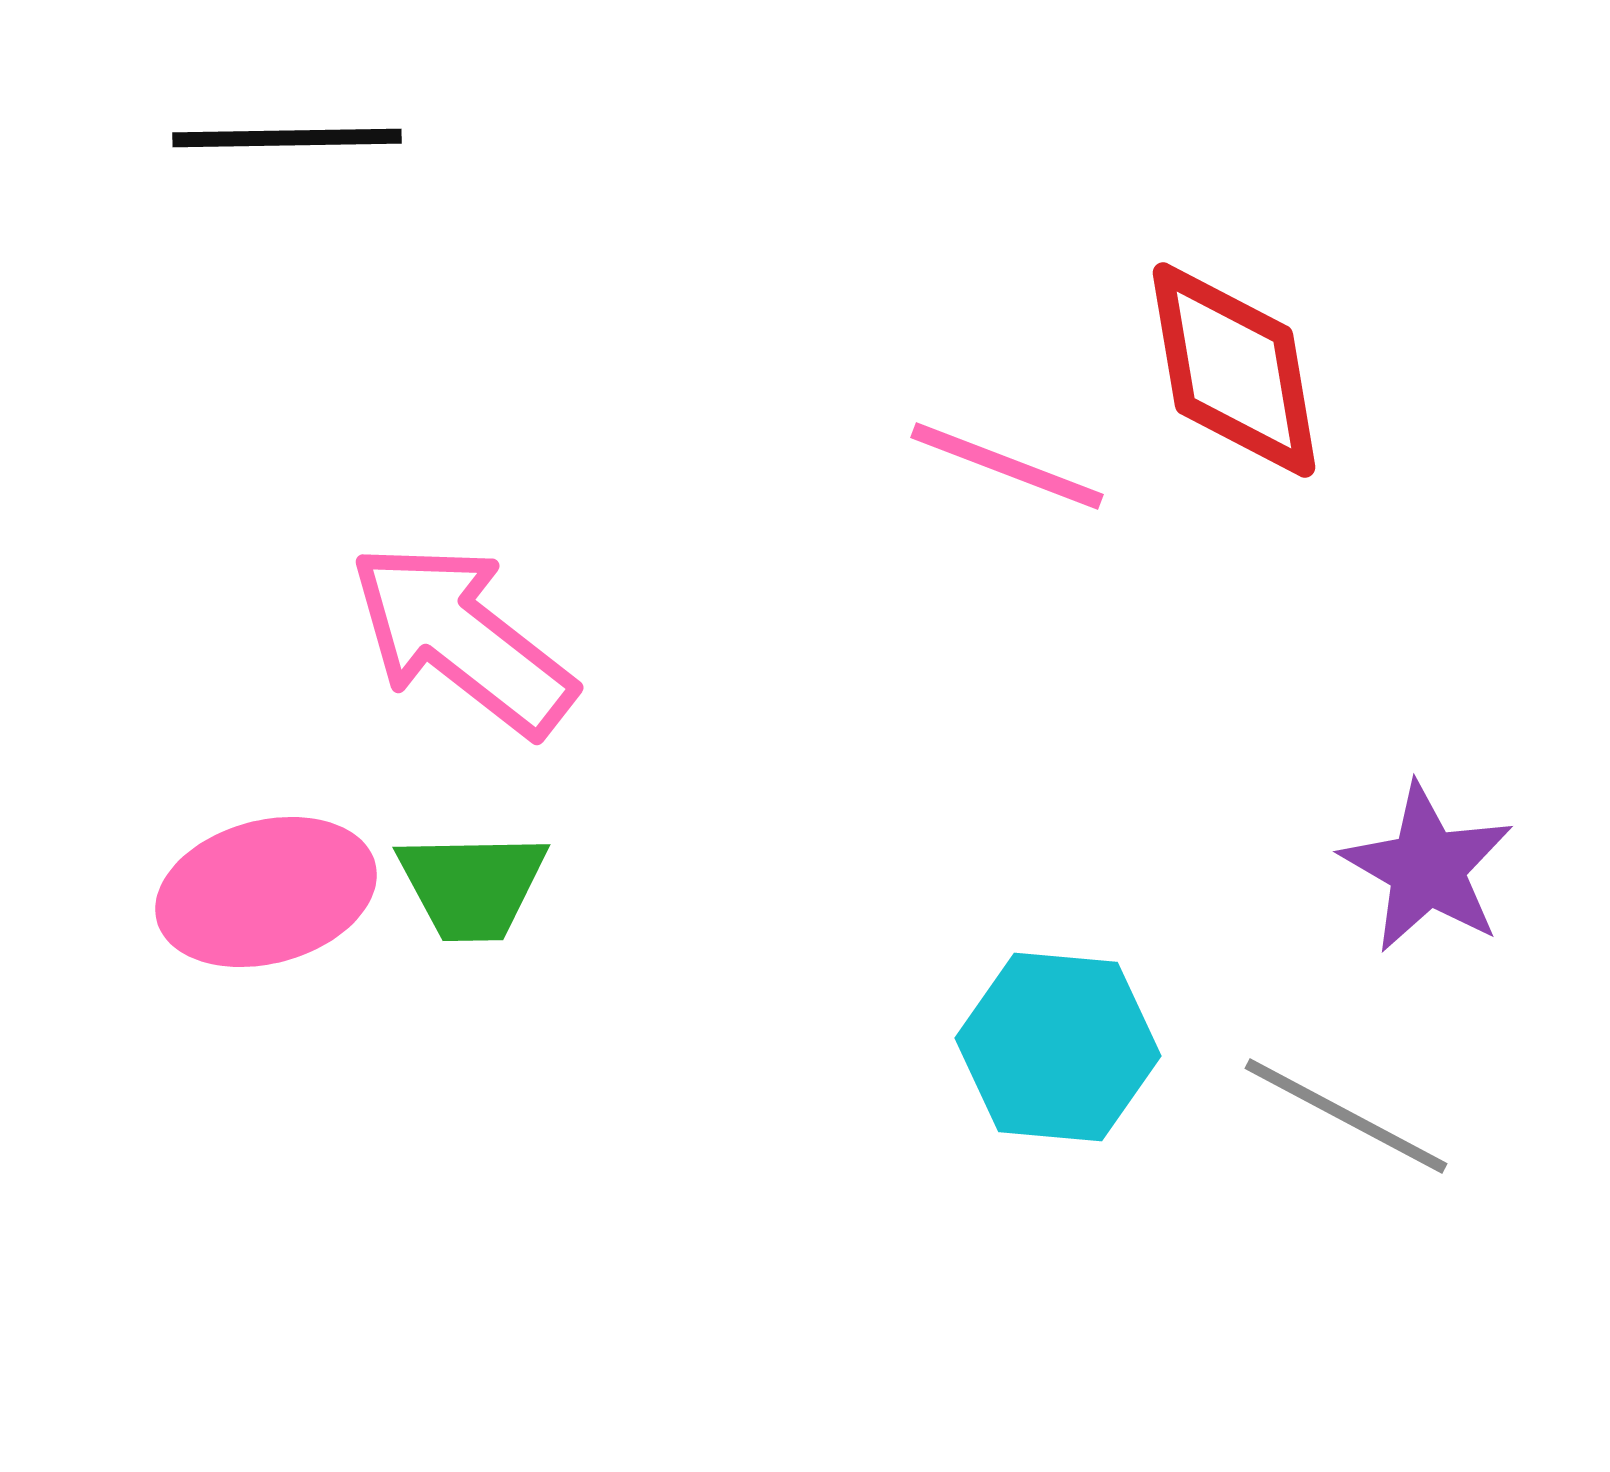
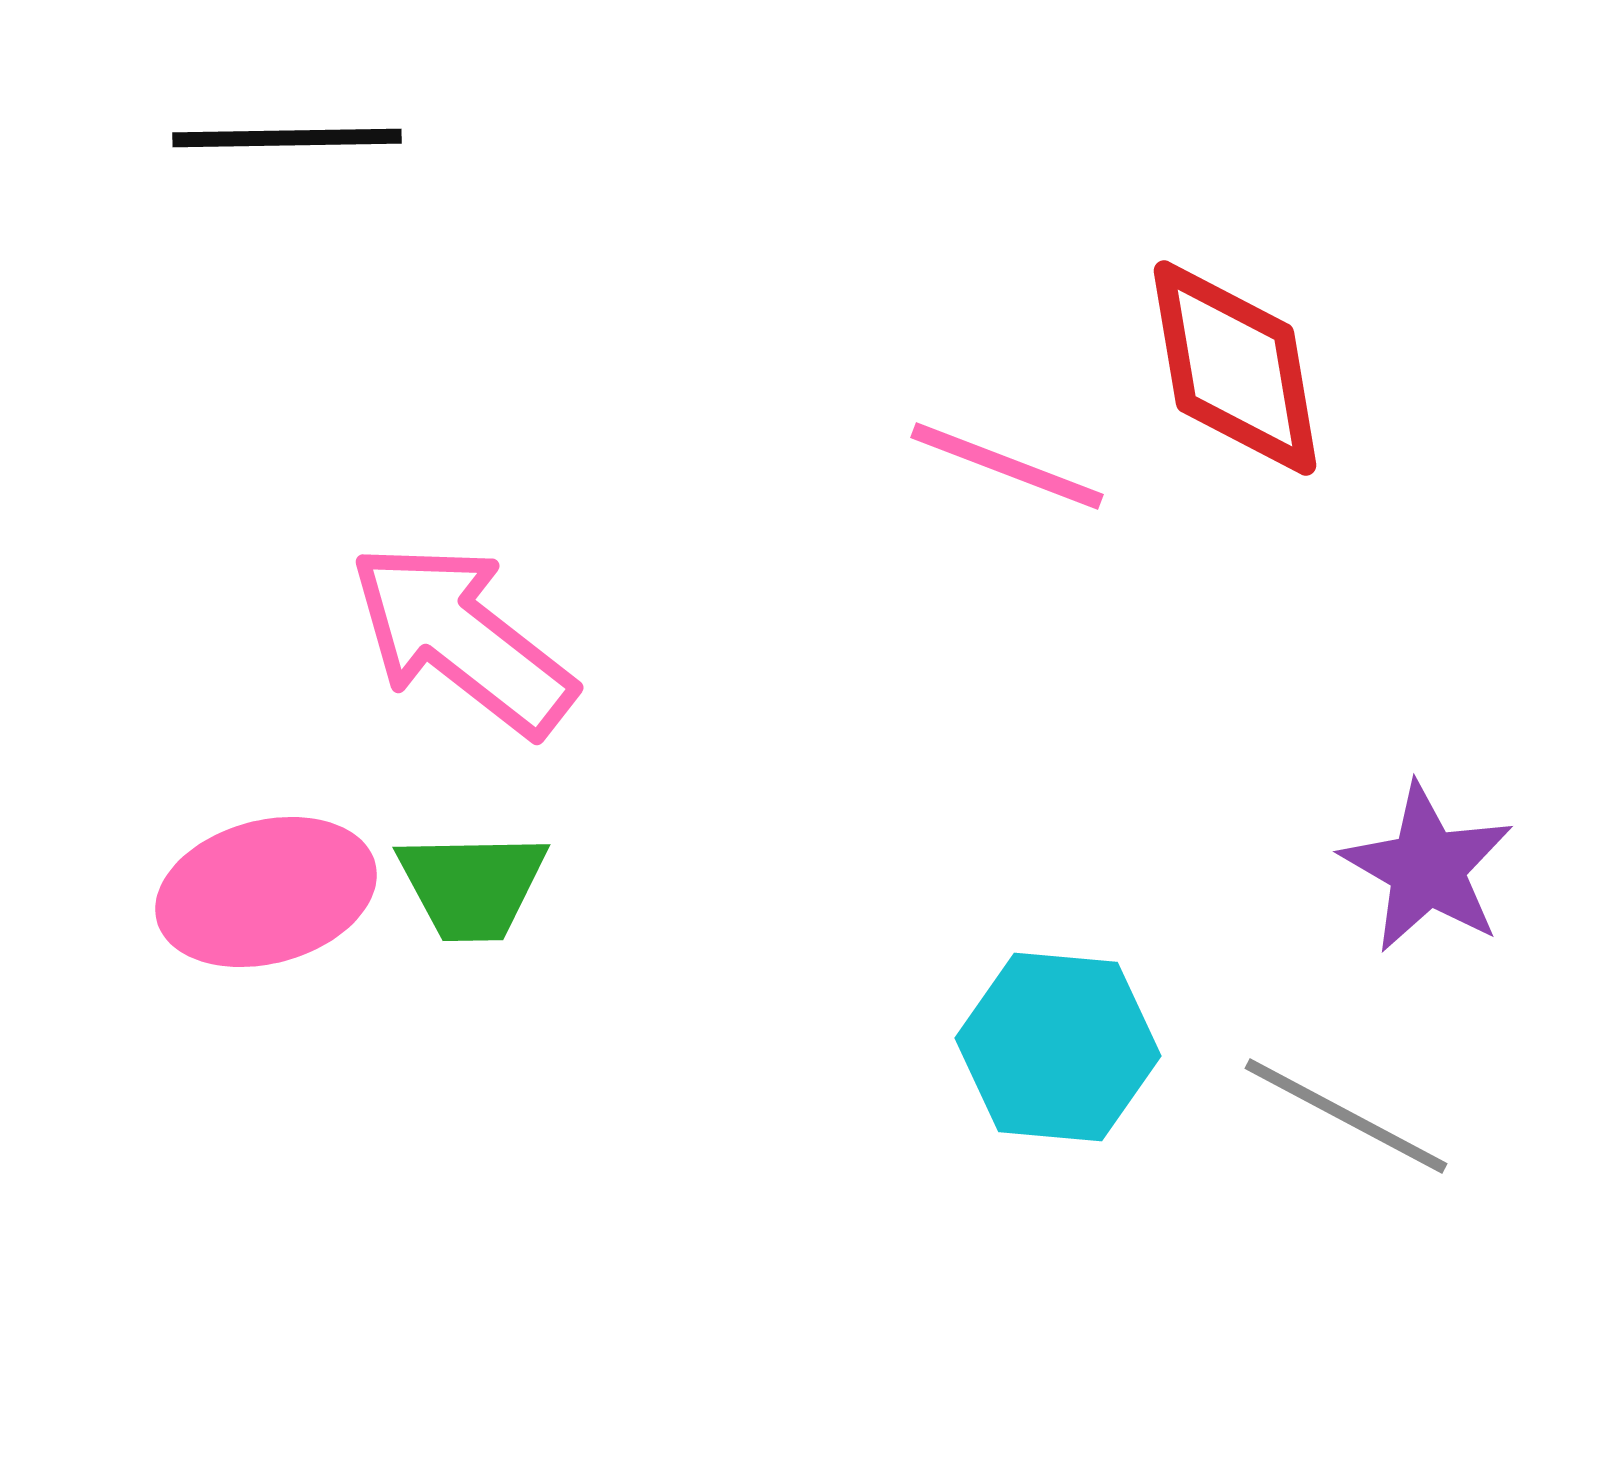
red diamond: moved 1 px right, 2 px up
